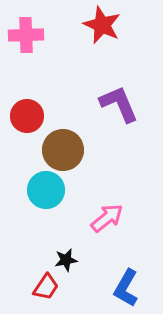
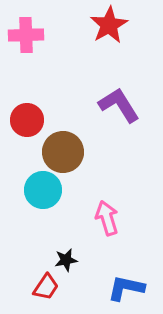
red star: moved 7 px right; rotated 18 degrees clockwise
purple L-shape: moved 1 px down; rotated 9 degrees counterclockwise
red circle: moved 4 px down
brown circle: moved 2 px down
cyan circle: moved 3 px left
pink arrow: rotated 68 degrees counterclockwise
blue L-shape: rotated 72 degrees clockwise
